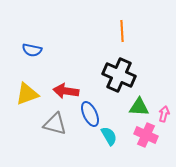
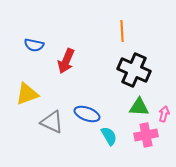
blue semicircle: moved 2 px right, 5 px up
black cross: moved 15 px right, 5 px up
red arrow: moved 30 px up; rotated 75 degrees counterclockwise
blue ellipse: moved 3 px left; rotated 45 degrees counterclockwise
gray triangle: moved 3 px left, 2 px up; rotated 10 degrees clockwise
pink cross: rotated 35 degrees counterclockwise
